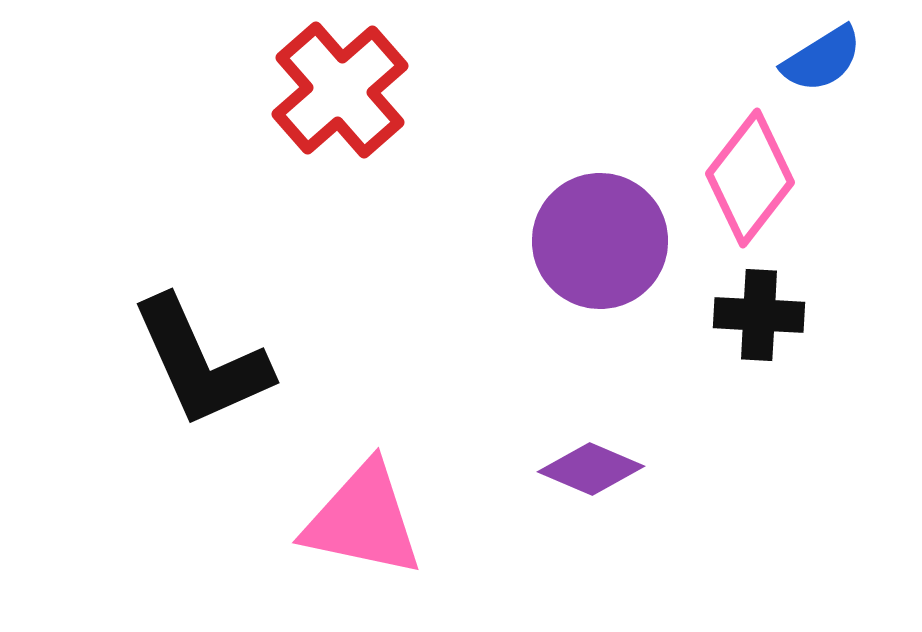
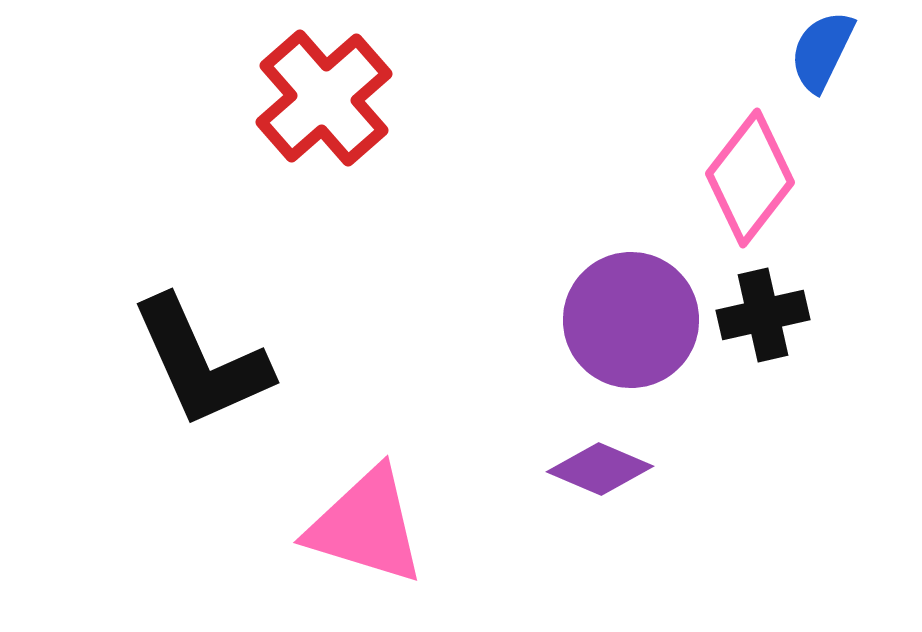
blue semicircle: moved 8 px up; rotated 148 degrees clockwise
red cross: moved 16 px left, 8 px down
purple circle: moved 31 px right, 79 px down
black cross: moved 4 px right; rotated 16 degrees counterclockwise
purple diamond: moved 9 px right
pink triangle: moved 3 px right, 6 px down; rotated 5 degrees clockwise
